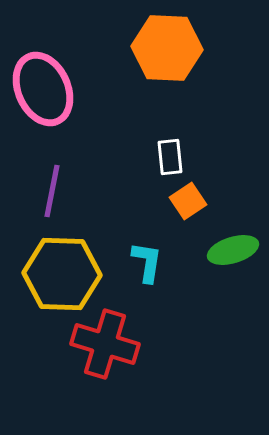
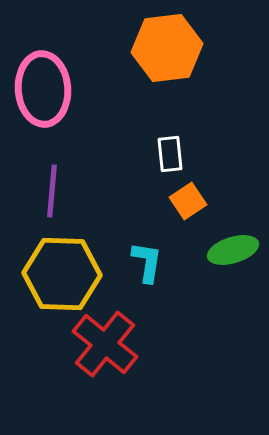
orange hexagon: rotated 10 degrees counterclockwise
pink ellipse: rotated 20 degrees clockwise
white rectangle: moved 3 px up
purple line: rotated 6 degrees counterclockwise
red cross: rotated 22 degrees clockwise
